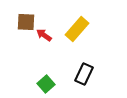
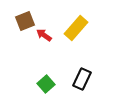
brown square: moved 1 px left, 1 px up; rotated 24 degrees counterclockwise
yellow rectangle: moved 1 px left, 1 px up
black rectangle: moved 2 px left, 5 px down
